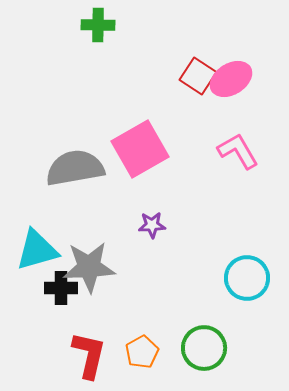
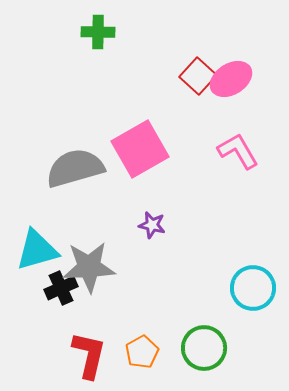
green cross: moved 7 px down
red square: rotated 9 degrees clockwise
gray semicircle: rotated 6 degrees counterclockwise
purple star: rotated 16 degrees clockwise
cyan circle: moved 6 px right, 10 px down
black cross: rotated 24 degrees counterclockwise
